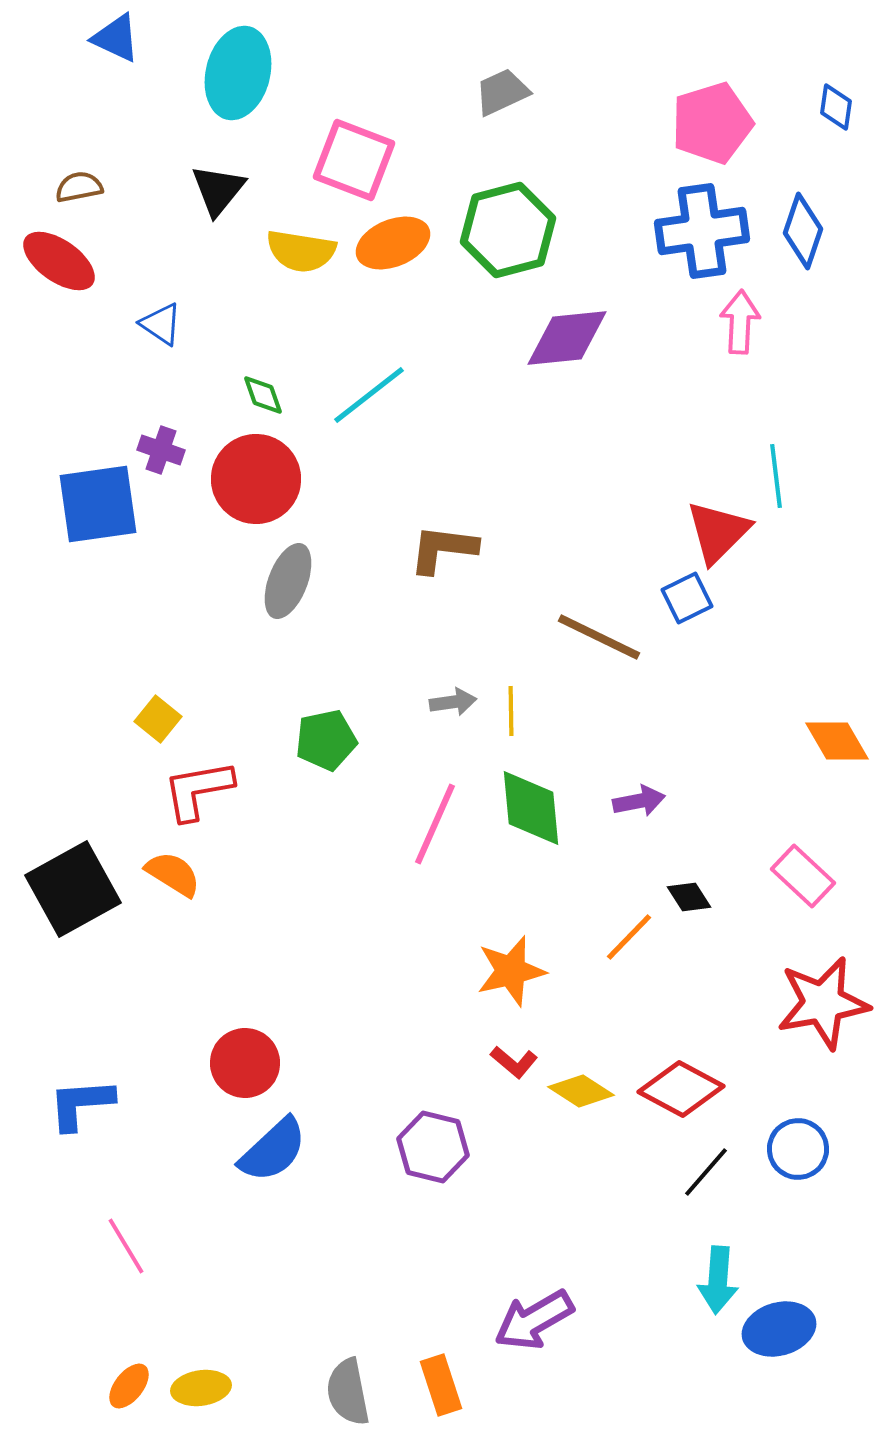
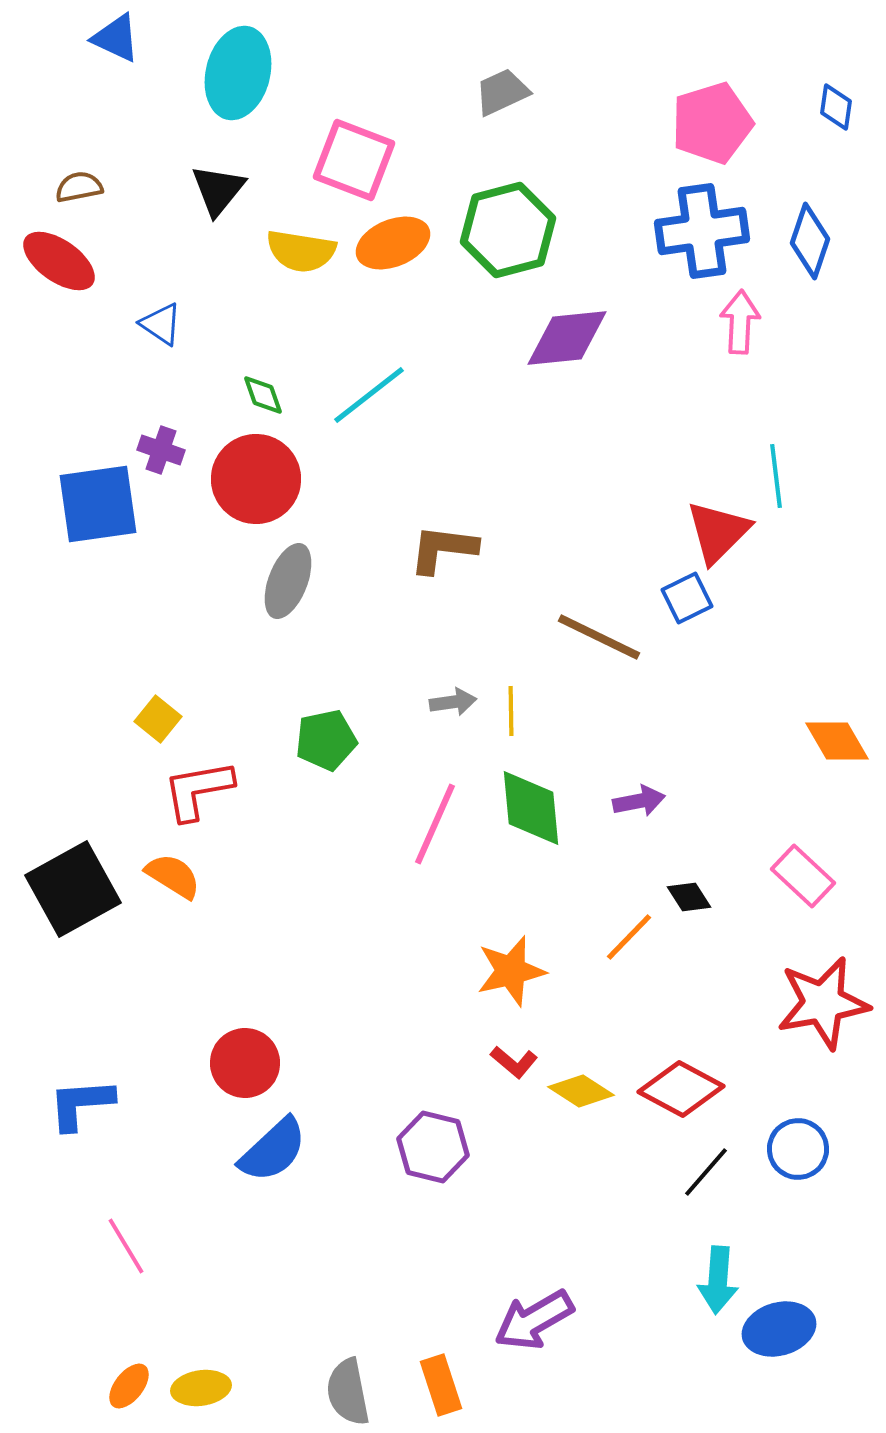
blue diamond at (803, 231): moved 7 px right, 10 px down
orange semicircle at (173, 874): moved 2 px down
